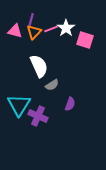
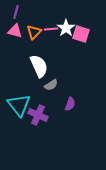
purple line: moved 15 px left, 8 px up
pink line: rotated 16 degrees clockwise
pink square: moved 4 px left, 6 px up
gray semicircle: moved 1 px left
cyan triangle: rotated 10 degrees counterclockwise
purple cross: moved 1 px up
